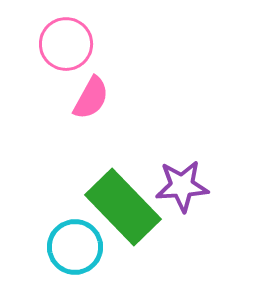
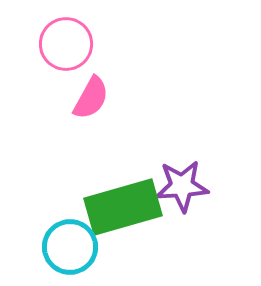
green rectangle: rotated 62 degrees counterclockwise
cyan circle: moved 5 px left
